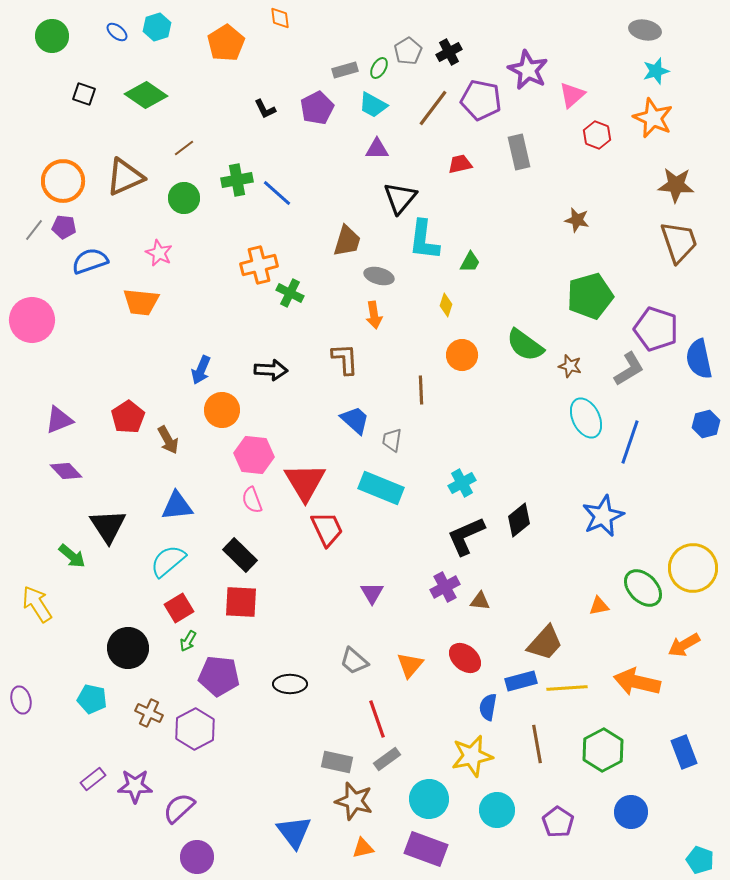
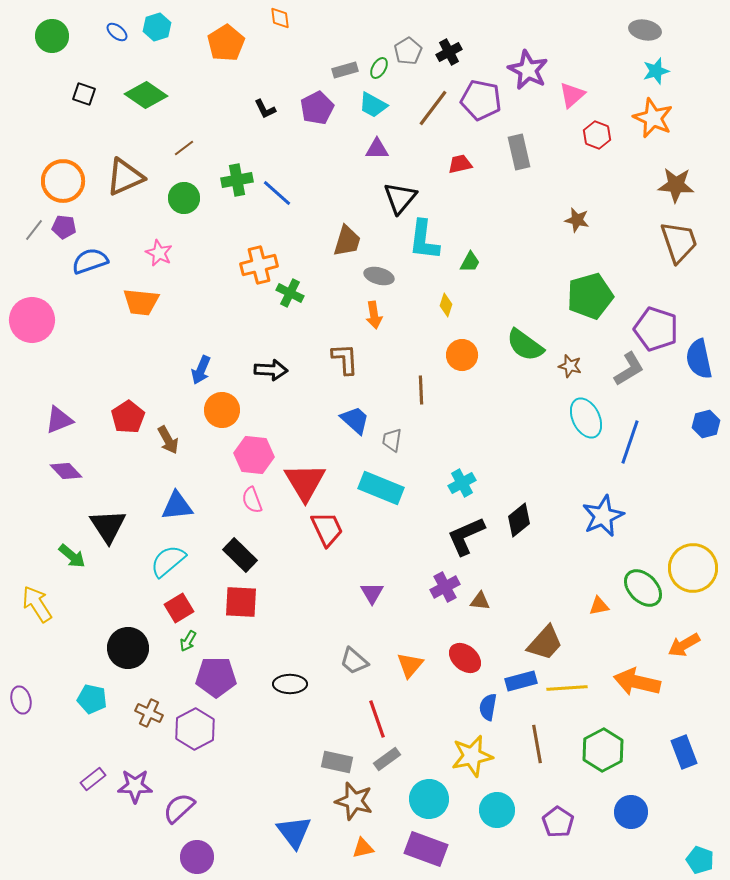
purple pentagon at (219, 676): moved 3 px left, 1 px down; rotated 6 degrees counterclockwise
